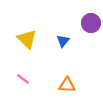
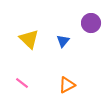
yellow triangle: moved 2 px right
pink line: moved 1 px left, 4 px down
orange triangle: rotated 30 degrees counterclockwise
